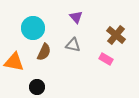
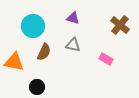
purple triangle: moved 3 px left, 1 px down; rotated 32 degrees counterclockwise
cyan circle: moved 2 px up
brown cross: moved 4 px right, 10 px up
